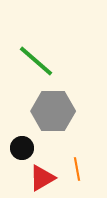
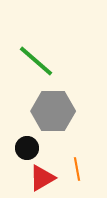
black circle: moved 5 px right
